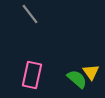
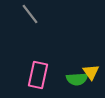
pink rectangle: moved 6 px right
green semicircle: rotated 135 degrees clockwise
